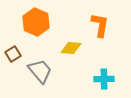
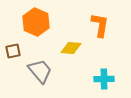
brown square: moved 3 px up; rotated 21 degrees clockwise
